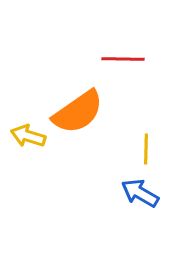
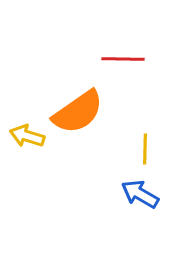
yellow arrow: moved 1 px left
yellow line: moved 1 px left
blue arrow: moved 1 px down
